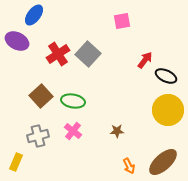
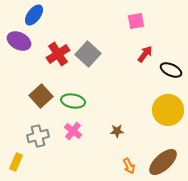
pink square: moved 14 px right
purple ellipse: moved 2 px right
red arrow: moved 6 px up
black ellipse: moved 5 px right, 6 px up
